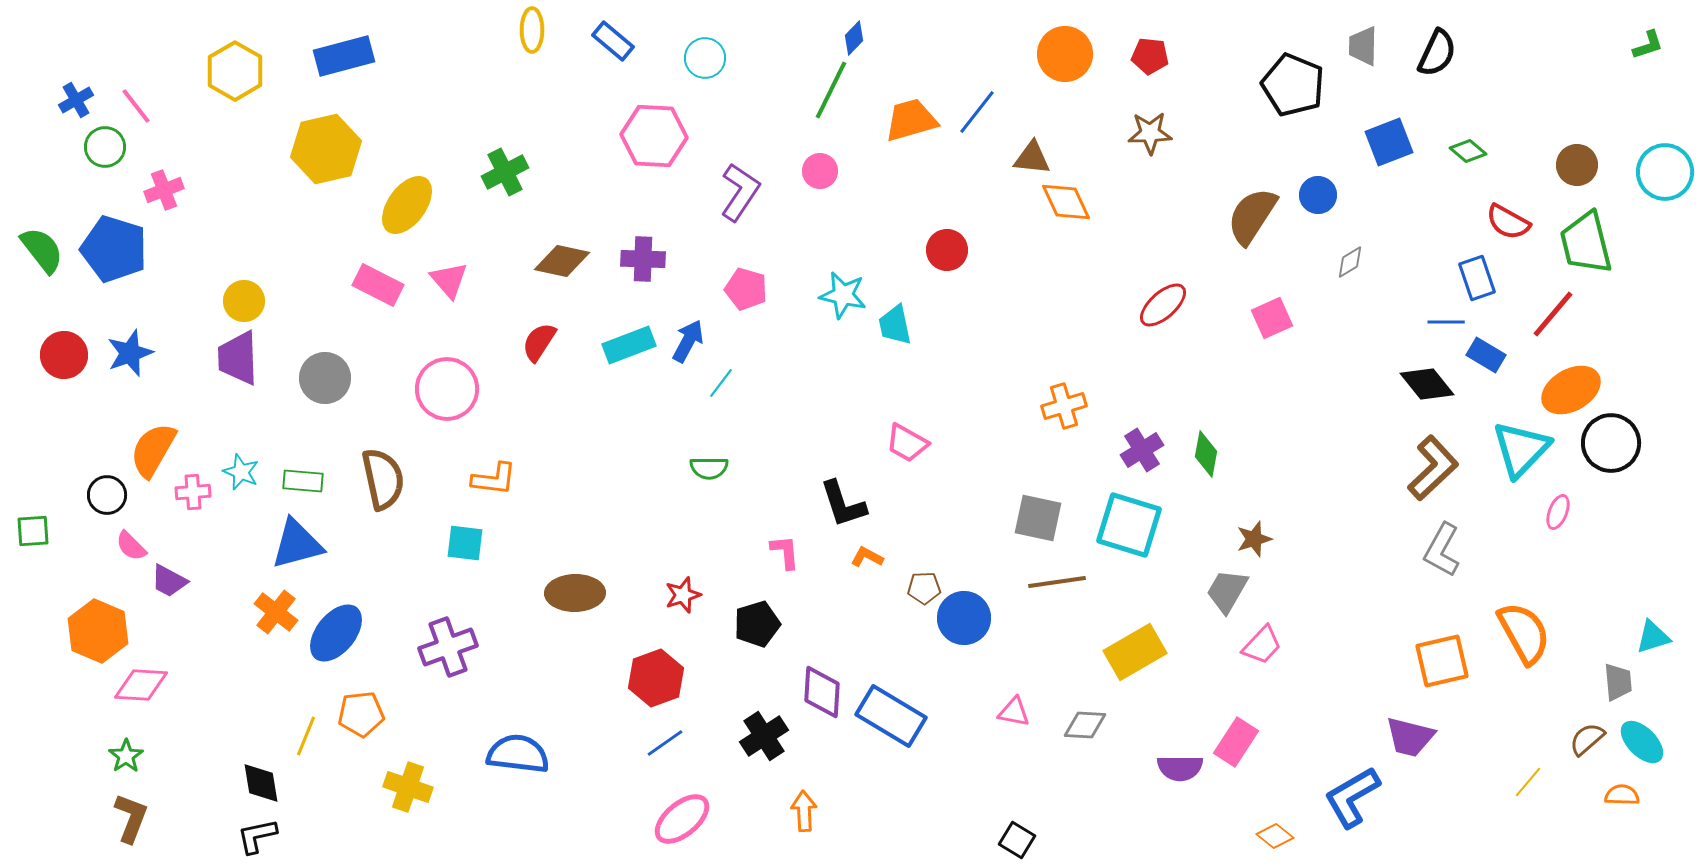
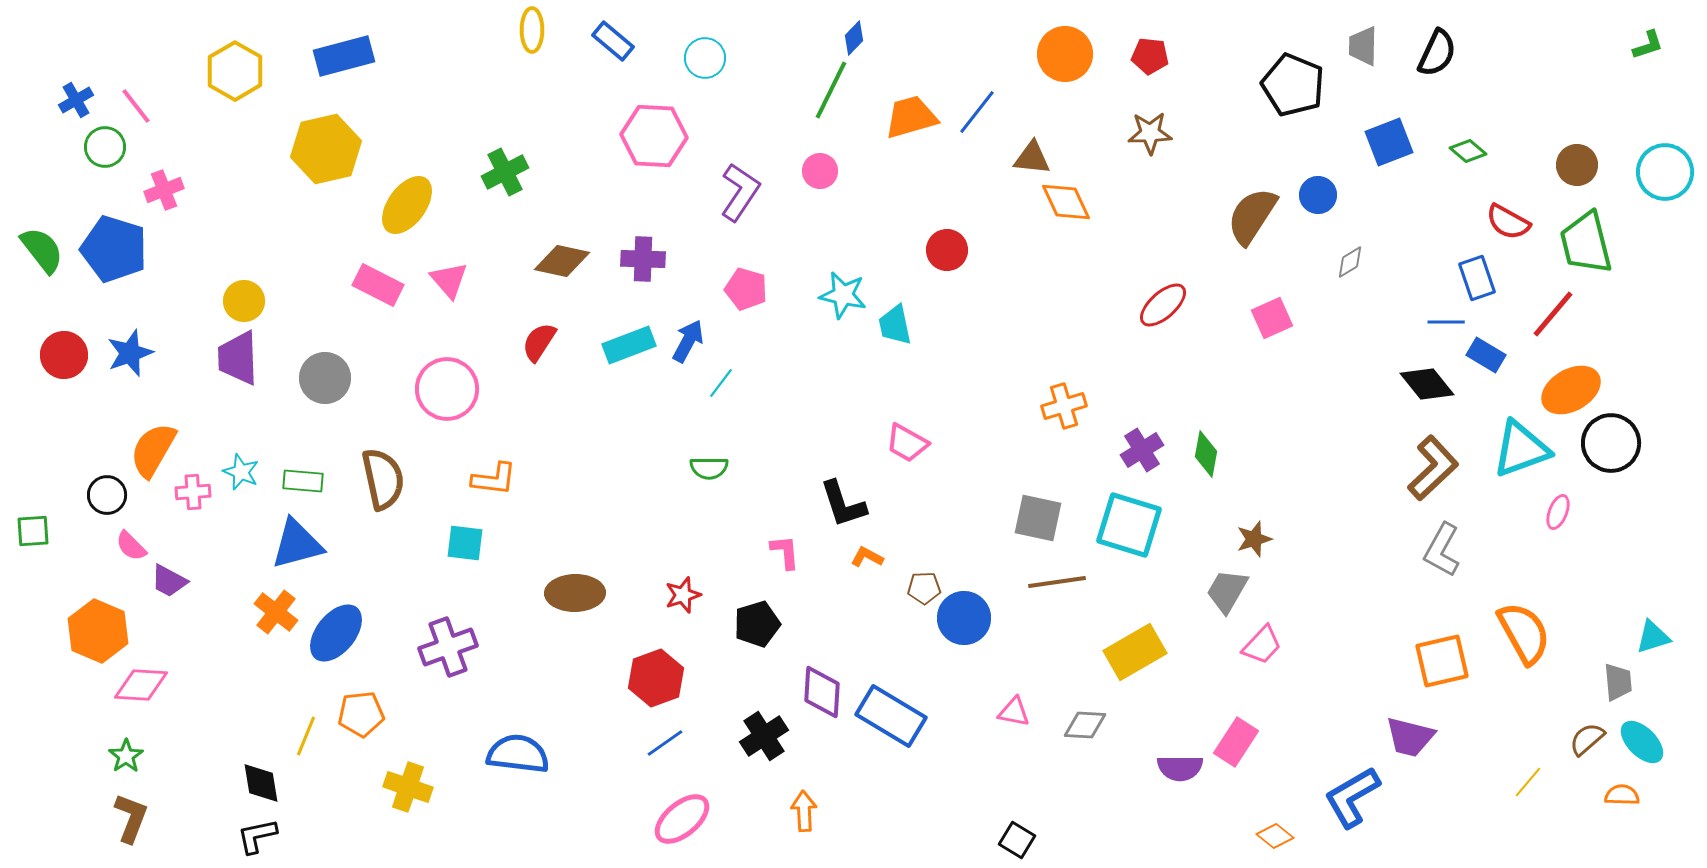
orange trapezoid at (911, 120): moved 3 px up
cyan triangle at (1521, 449): rotated 26 degrees clockwise
